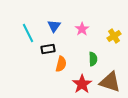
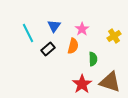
black rectangle: rotated 32 degrees counterclockwise
orange semicircle: moved 12 px right, 18 px up
